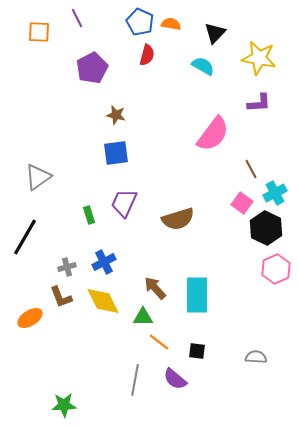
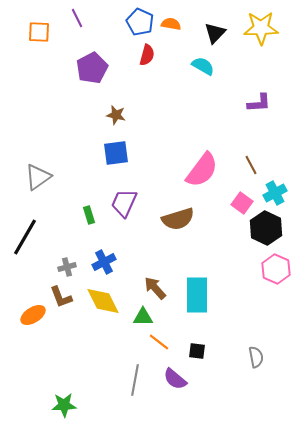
yellow star: moved 2 px right, 30 px up; rotated 12 degrees counterclockwise
pink semicircle: moved 11 px left, 36 px down
brown line: moved 4 px up
pink hexagon: rotated 12 degrees counterclockwise
orange ellipse: moved 3 px right, 3 px up
gray semicircle: rotated 75 degrees clockwise
